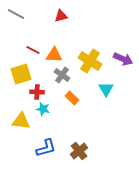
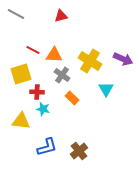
blue L-shape: moved 1 px right, 1 px up
